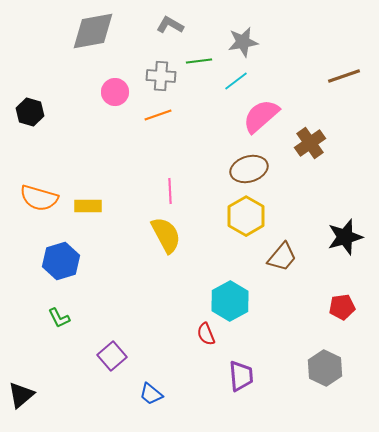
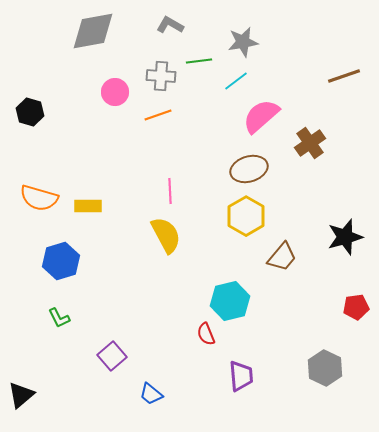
cyan hexagon: rotated 15 degrees clockwise
red pentagon: moved 14 px right
